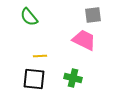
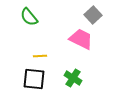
gray square: rotated 36 degrees counterclockwise
pink trapezoid: moved 3 px left, 1 px up
green cross: rotated 18 degrees clockwise
